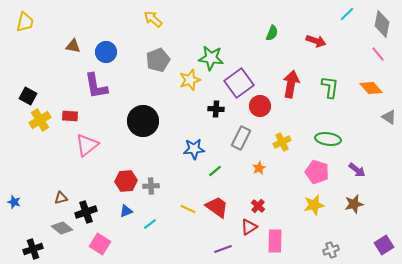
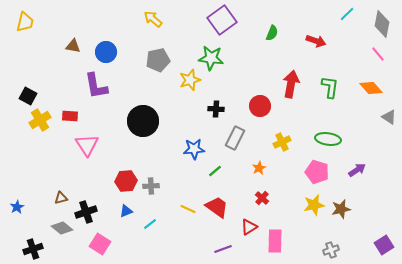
gray pentagon at (158, 60): rotated 10 degrees clockwise
purple square at (239, 83): moved 17 px left, 63 px up
gray rectangle at (241, 138): moved 6 px left
pink triangle at (87, 145): rotated 25 degrees counterclockwise
purple arrow at (357, 170): rotated 72 degrees counterclockwise
blue star at (14, 202): moved 3 px right, 5 px down; rotated 24 degrees clockwise
brown star at (354, 204): moved 13 px left, 5 px down
red cross at (258, 206): moved 4 px right, 8 px up
